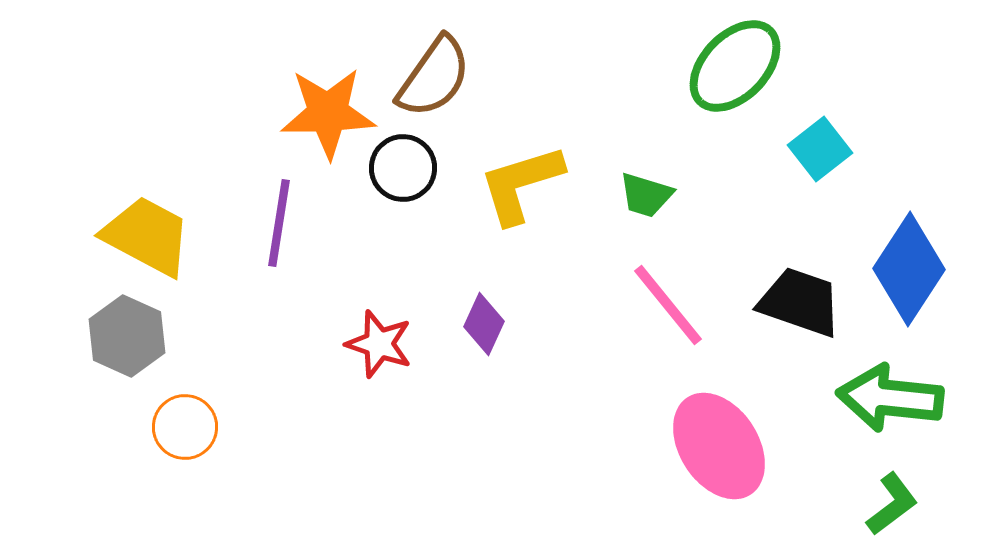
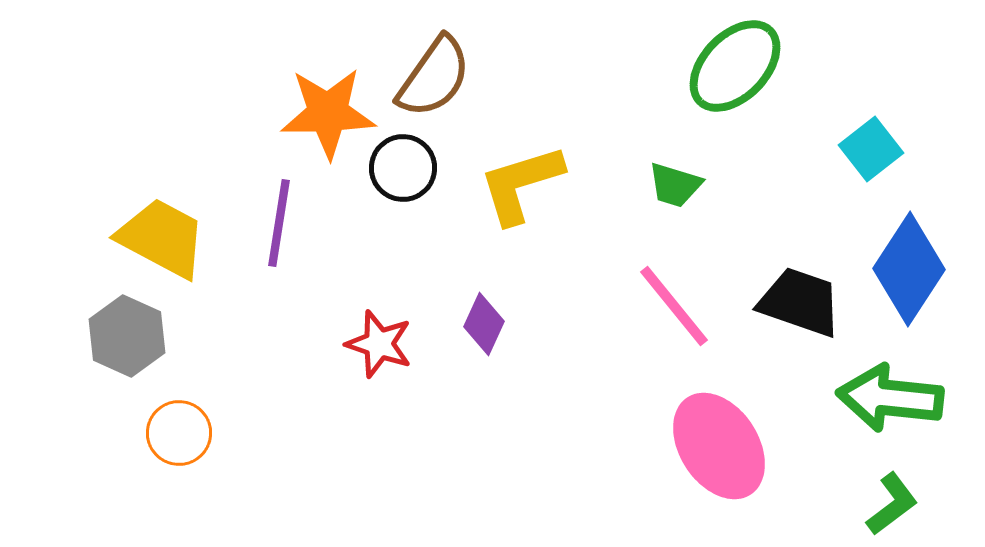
cyan square: moved 51 px right
green trapezoid: moved 29 px right, 10 px up
yellow trapezoid: moved 15 px right, 2 px down
pink line: moved 6 px right, 1 px down
orange circle: moved 6 px left, 6 px down
